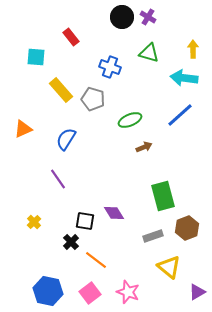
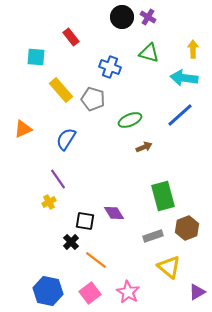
yellow cross: moved 15 px right, 20 px up; rotated 16 degrees clockwise
pink star: rotated 10 degrees clockwise
